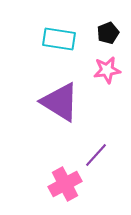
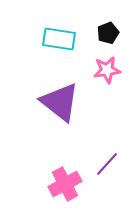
purple triangle: rotated 6 degrees clockwise
purple line: moved 11 px right, 9 px down
